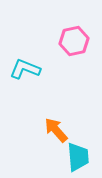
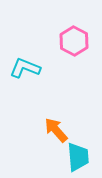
pink hexagon: rotated 20 degrees counterclockwise
cyan L-shape: moved 1 px up
